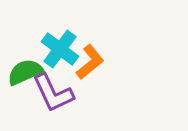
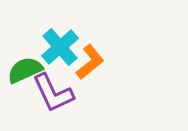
cyan cross: moved 2 px up; rotated 12 degrees clockwise
green semicircle: moved 2 px up
